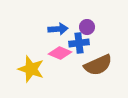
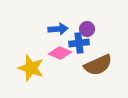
purple circle: moved 2 px down
yellow star: moved 1 px up
